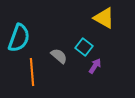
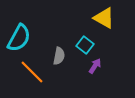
cyan semicircle: rotated 8 degrees clockwise
cyan square: moved 1 px right, 2 px up
gray semicircle: rotated 60 degrees clockwise
orange line: rotated 40 degrees counterclockwise
